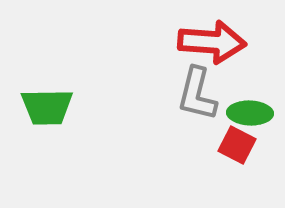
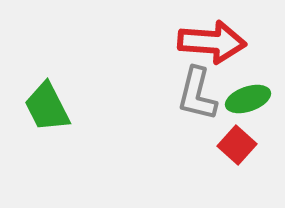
green trapezoid: rotated 64 degrees clockwise
green ellipse: moved 2 px left, 14 px up; rotated 21 degrees counterclockwise
red square: rotated 15 degrees clockwise
